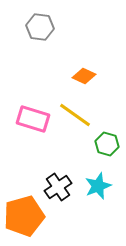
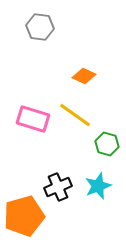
black cross: rotated 12 degrees clockwise
